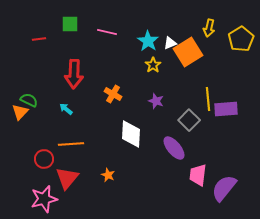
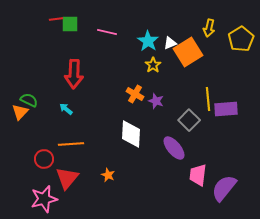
red line: moved 17 px right, 20 px up
orange cross: moved 22 px right
